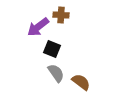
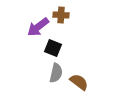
black square: moved 1 px right, 1 px up
gray semicircle: rotated 48 degrees clockwise
brown semicircle: moved 2 px left
